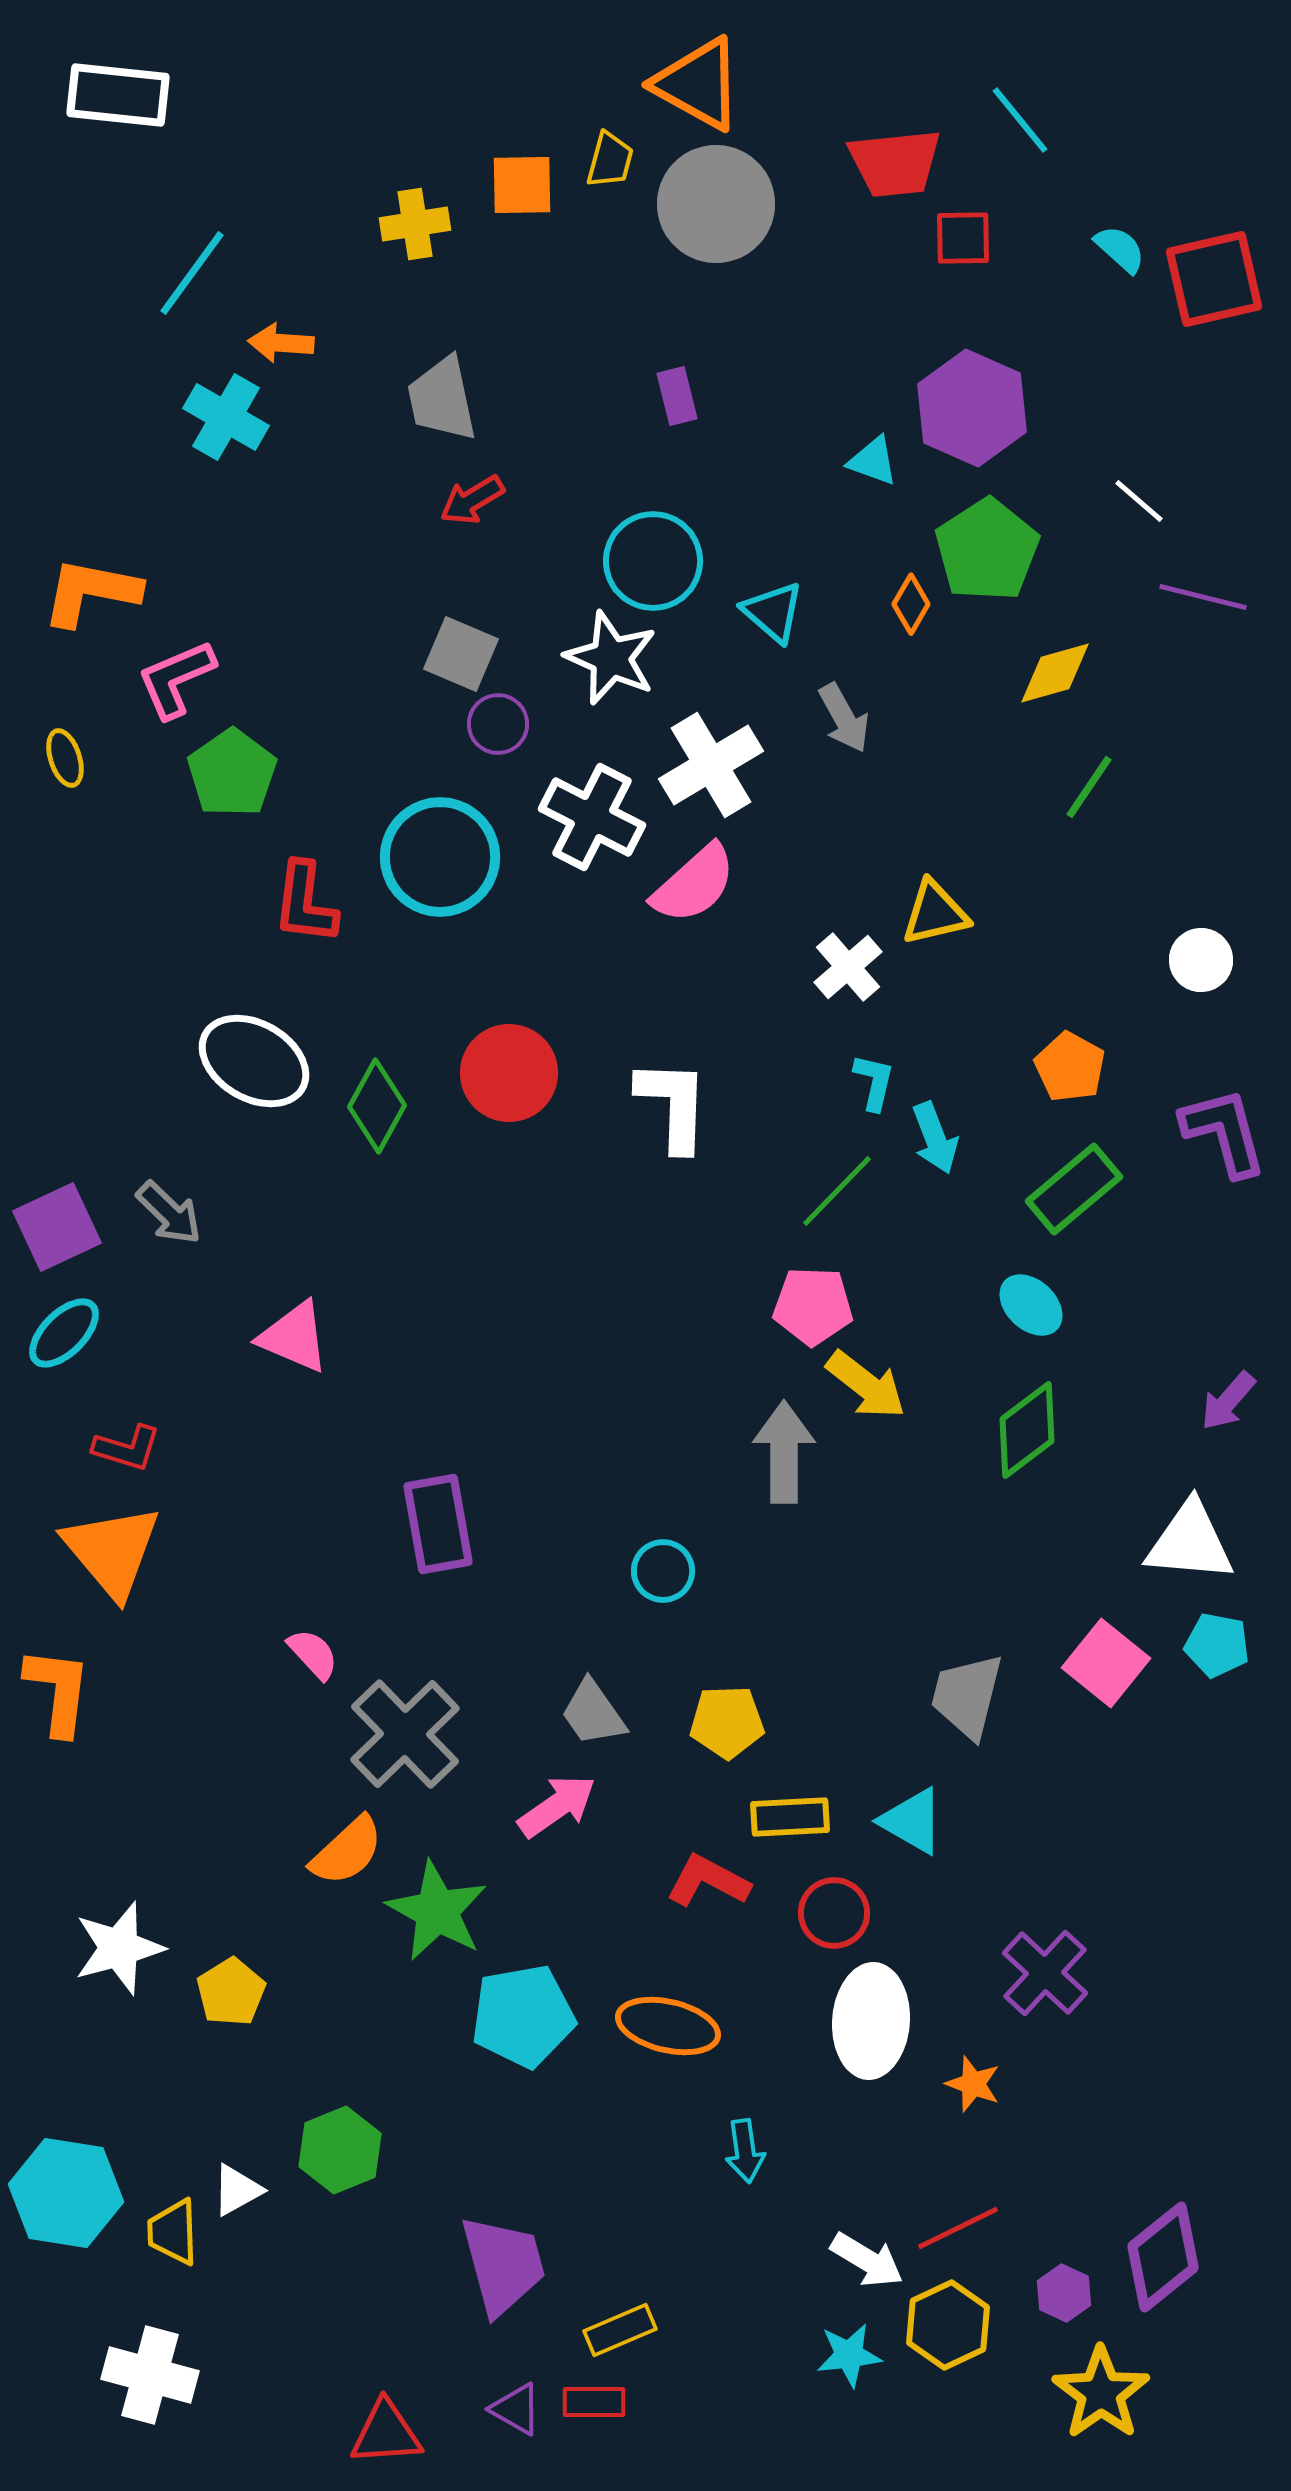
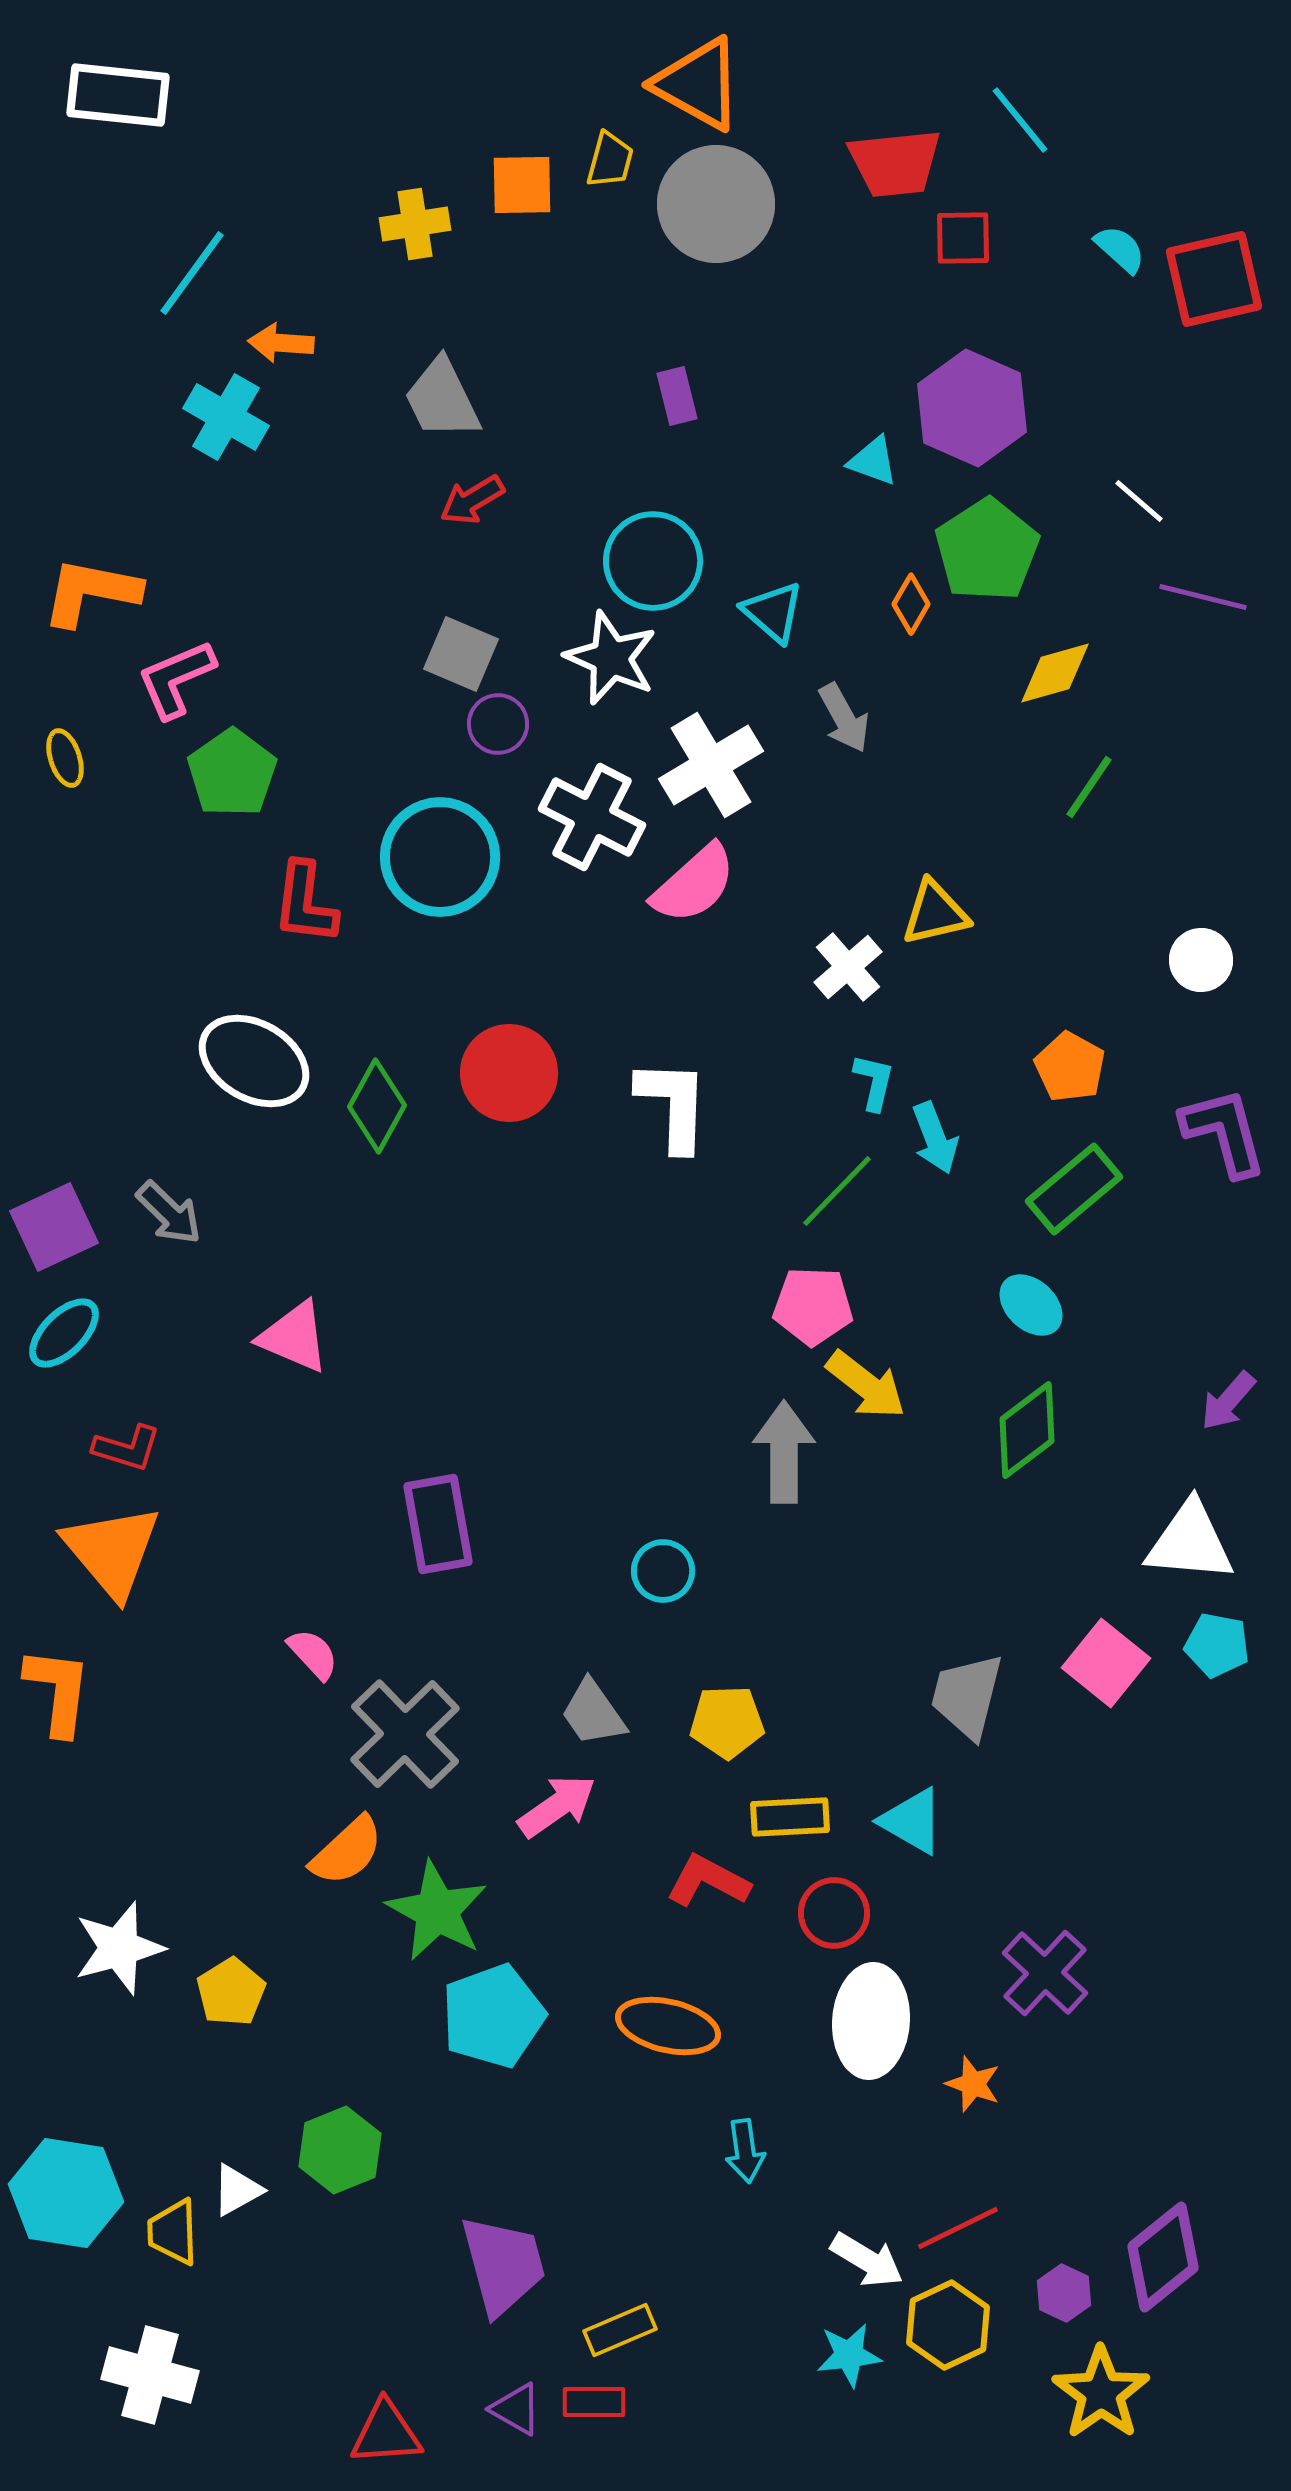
gray trapezoid at (442, 399): rotated 14 degrees counterclockwise
purple square at (57, 1227): moved 3 px left
cyan pentagon at (523, 2016): moved 30 px left; rotated 10 degrees counterclockwise
